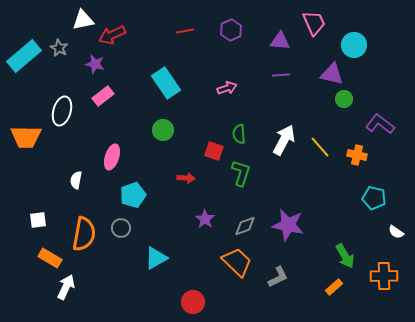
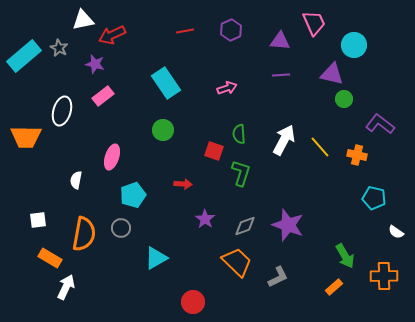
red arrow at (186, 178): moved 3 px left, 6 px down
purple star at (288, 225): rotated 8 degrees clockwise
